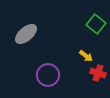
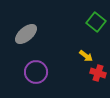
green square: moved 2 px up
purple circle: moved 12 px left, 3 px up
